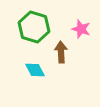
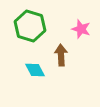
green hexagon: moved 4 px left, 1 px up
brown arrow: moved 3 px down
